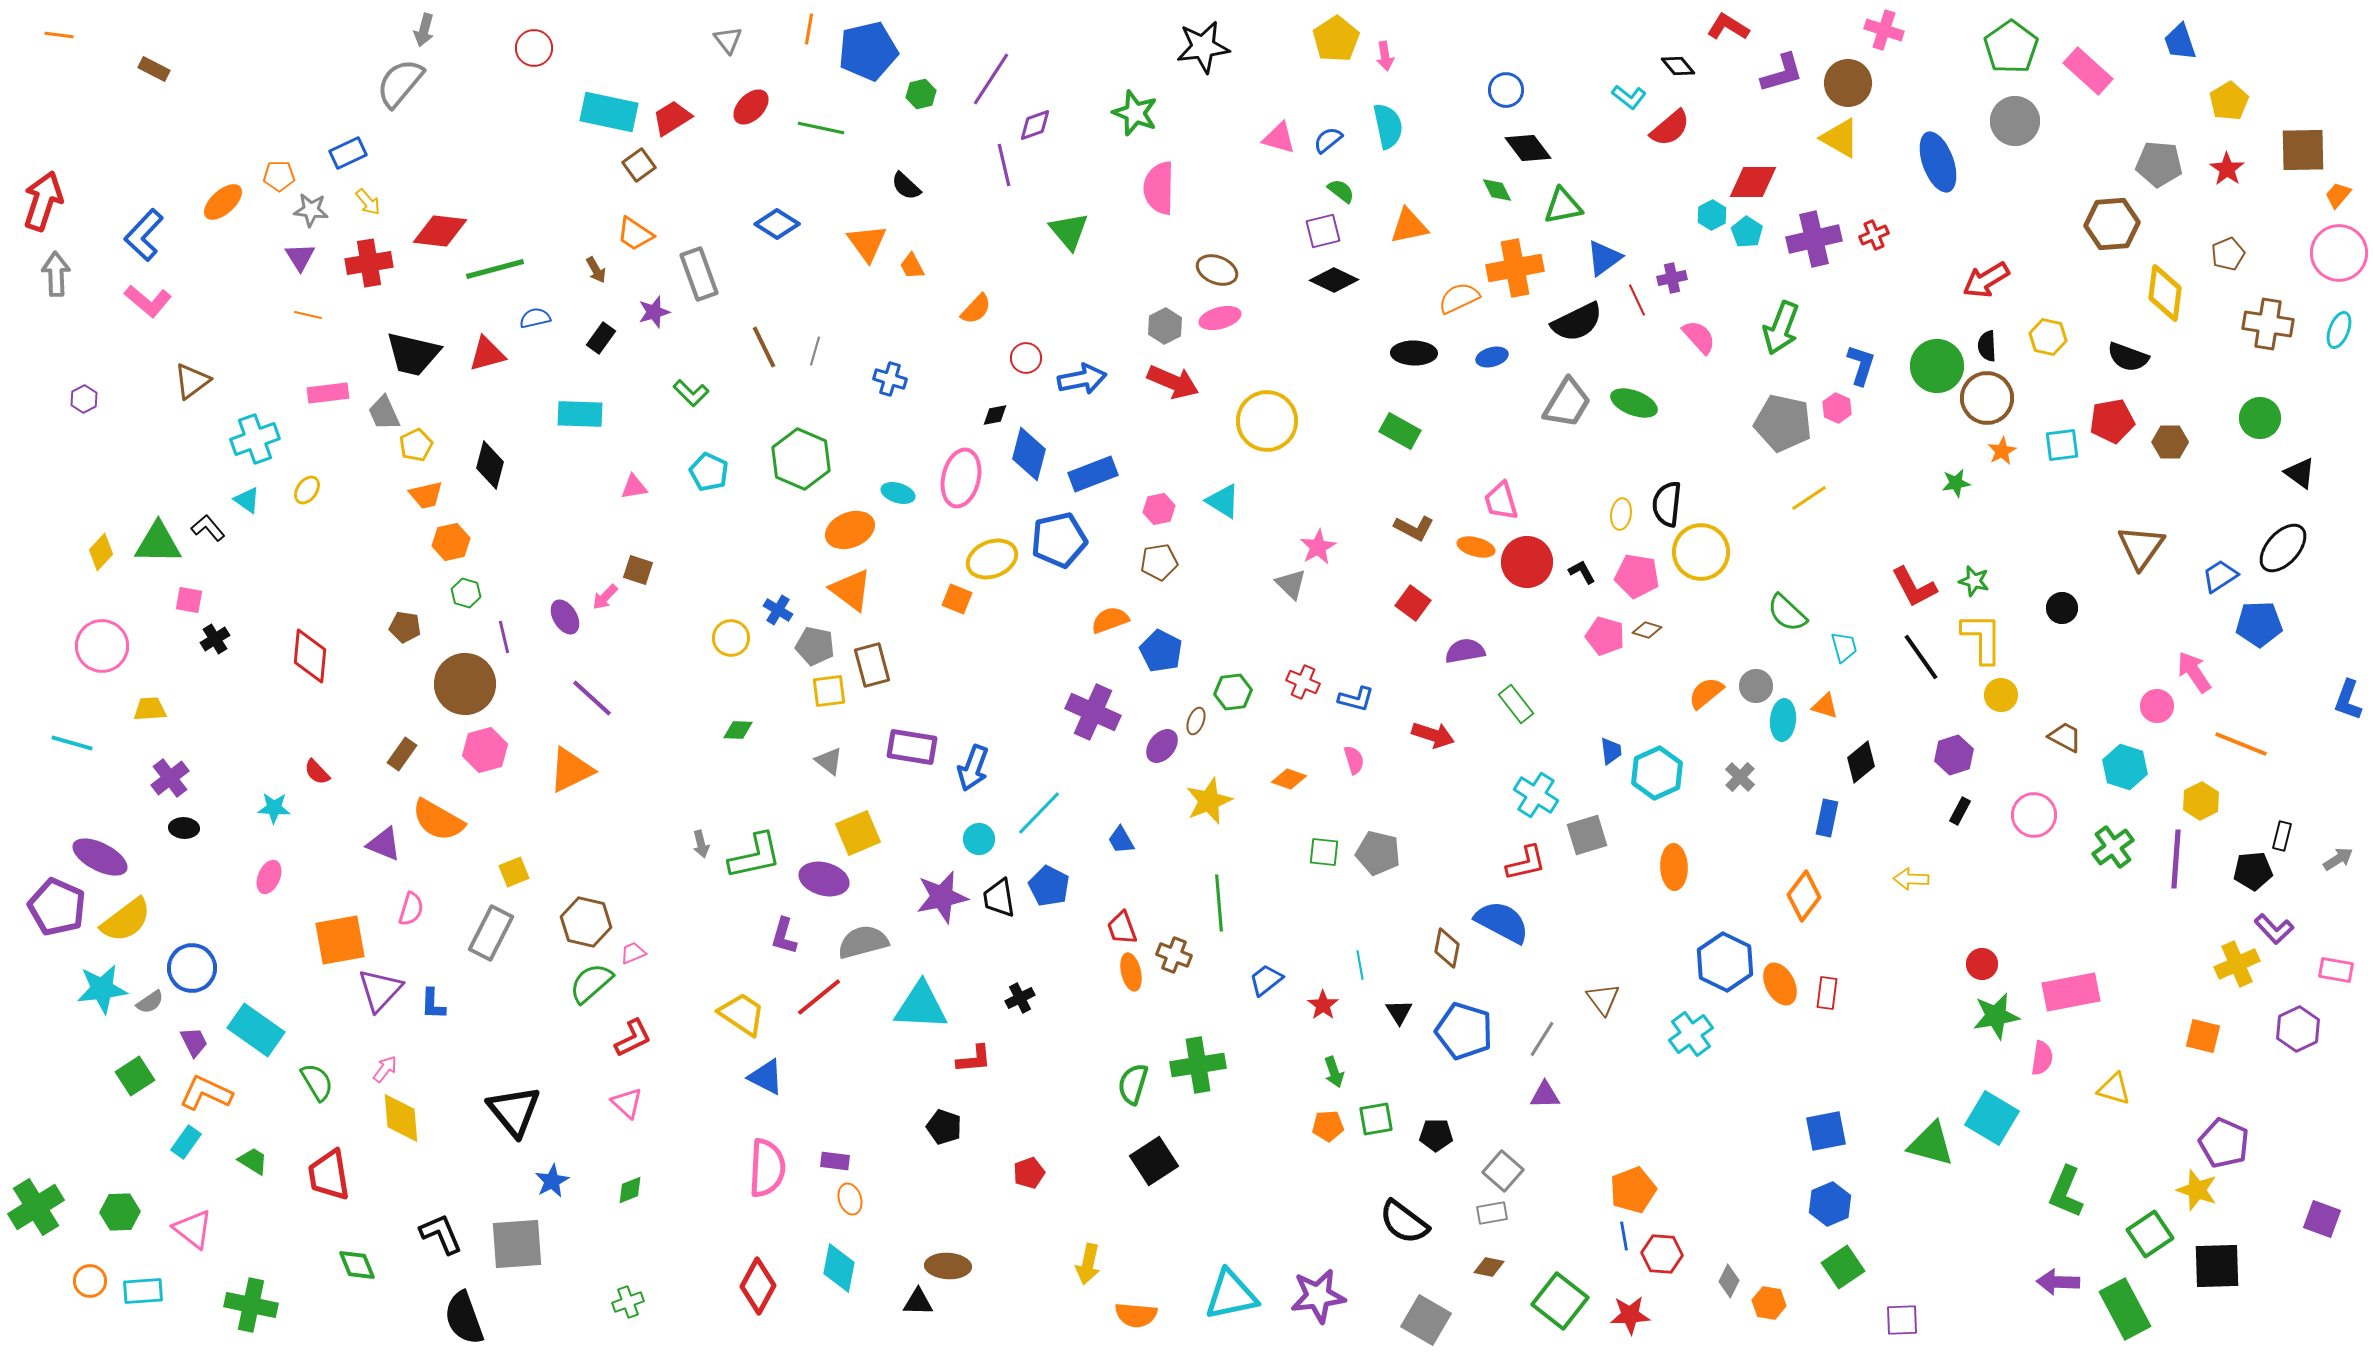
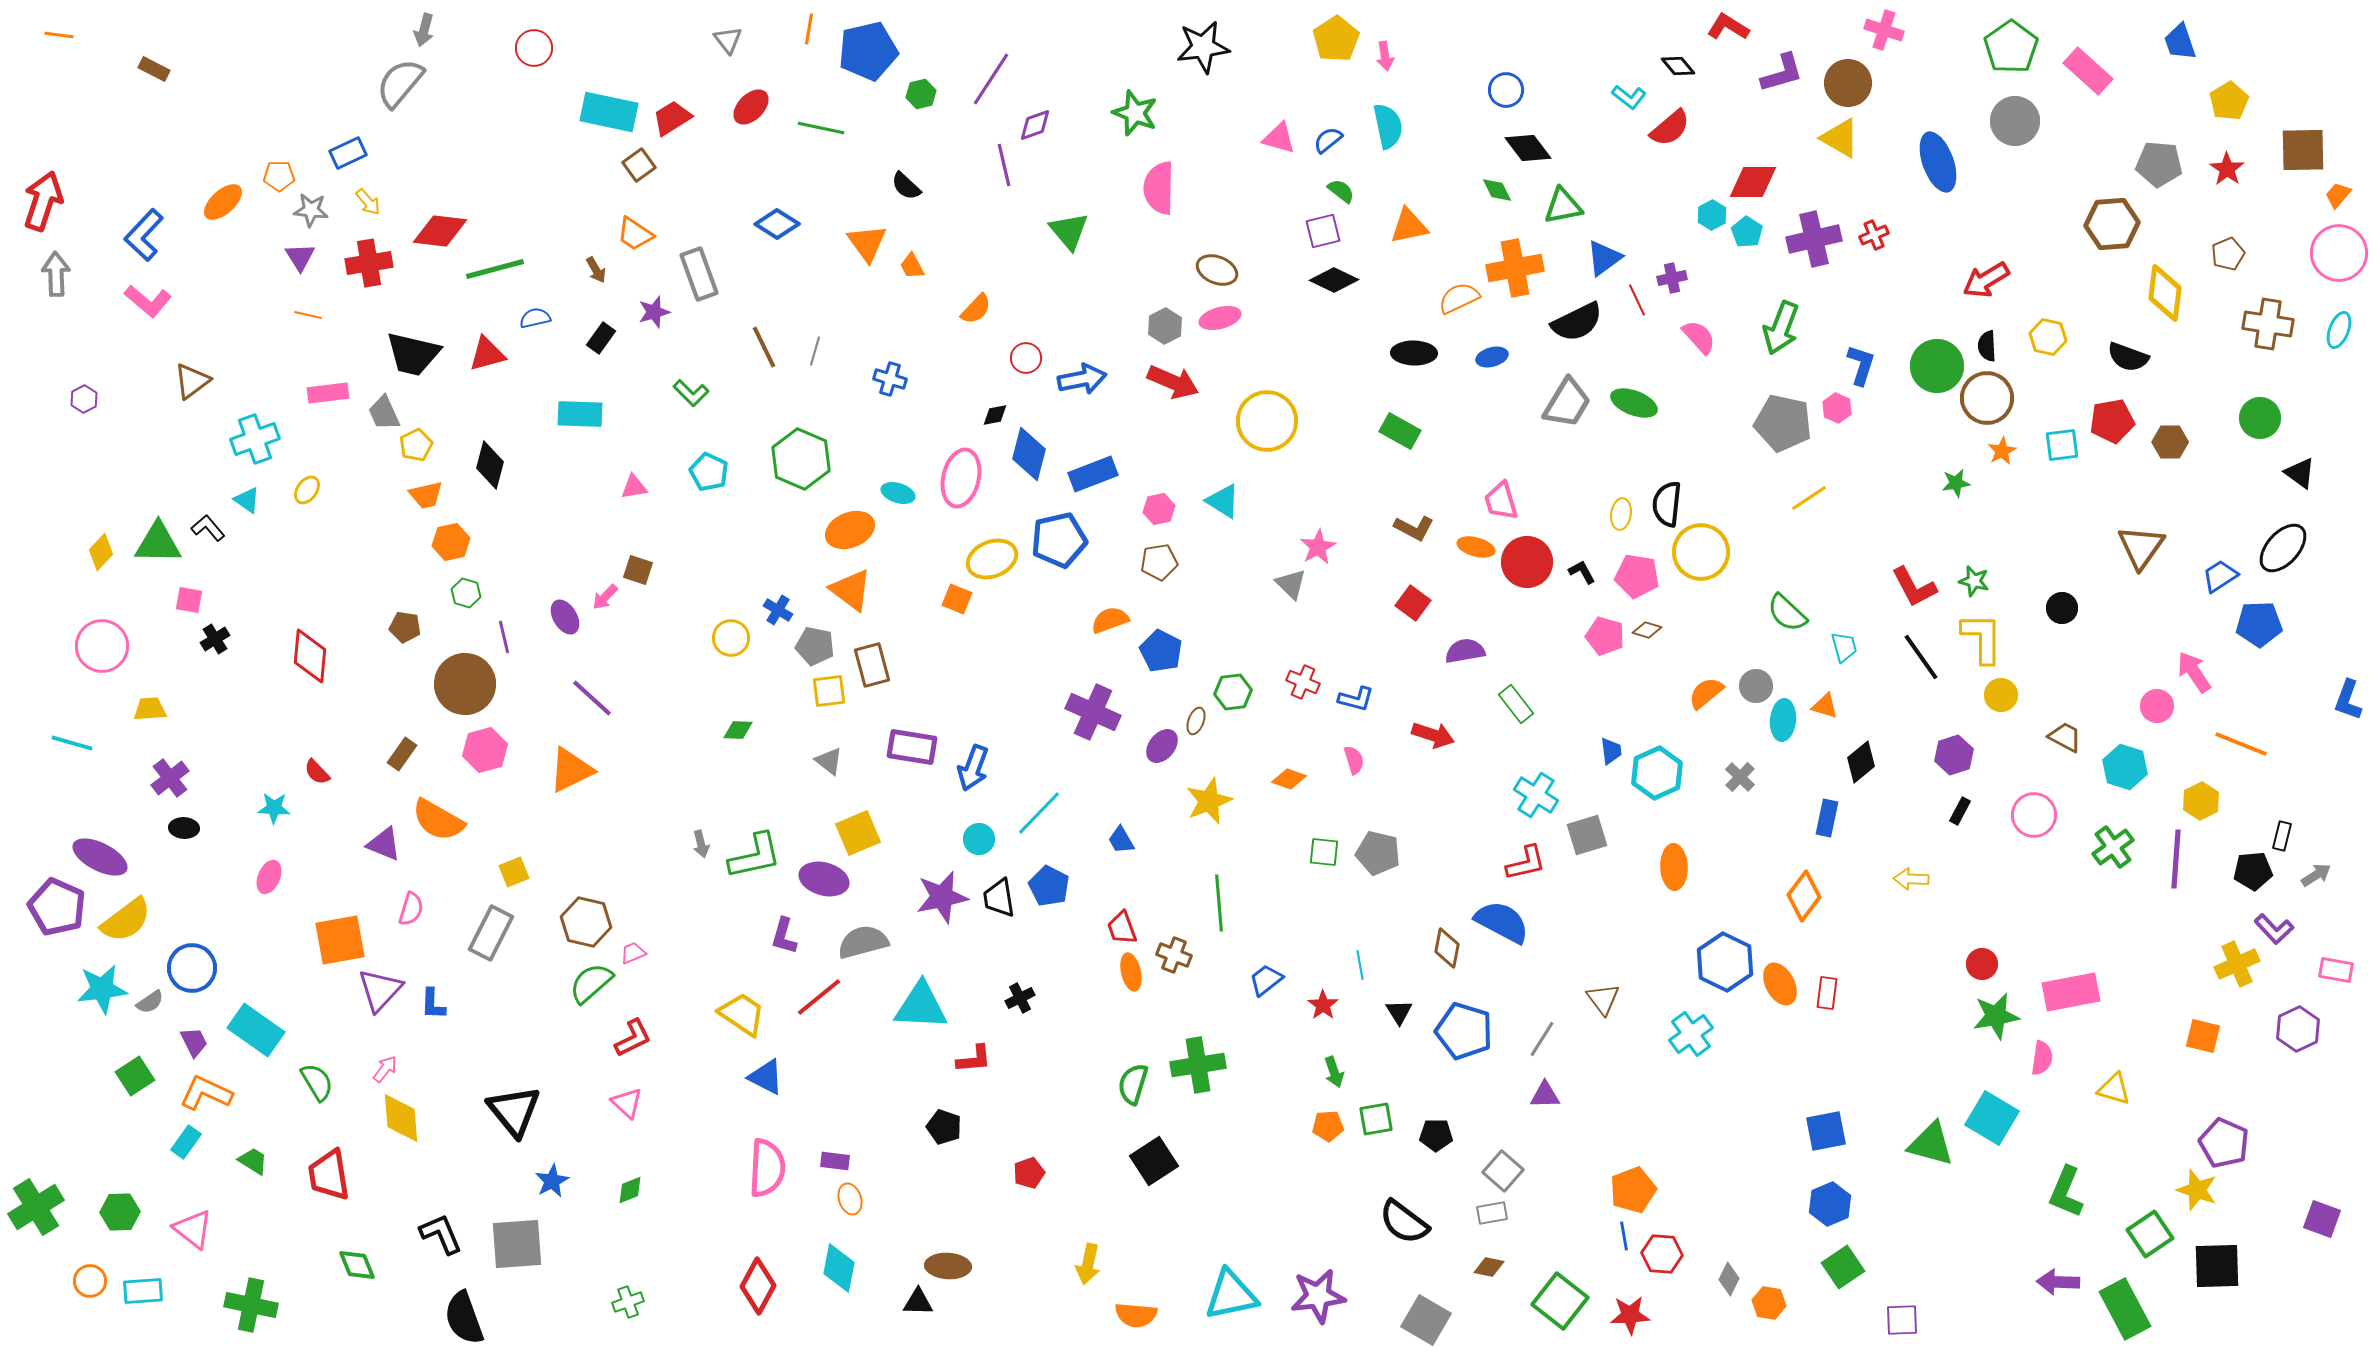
gray arrow at (2338, 859): moved 22 px left, 16 px down
gray diamond at (1729, 1281): moved 2 px up
